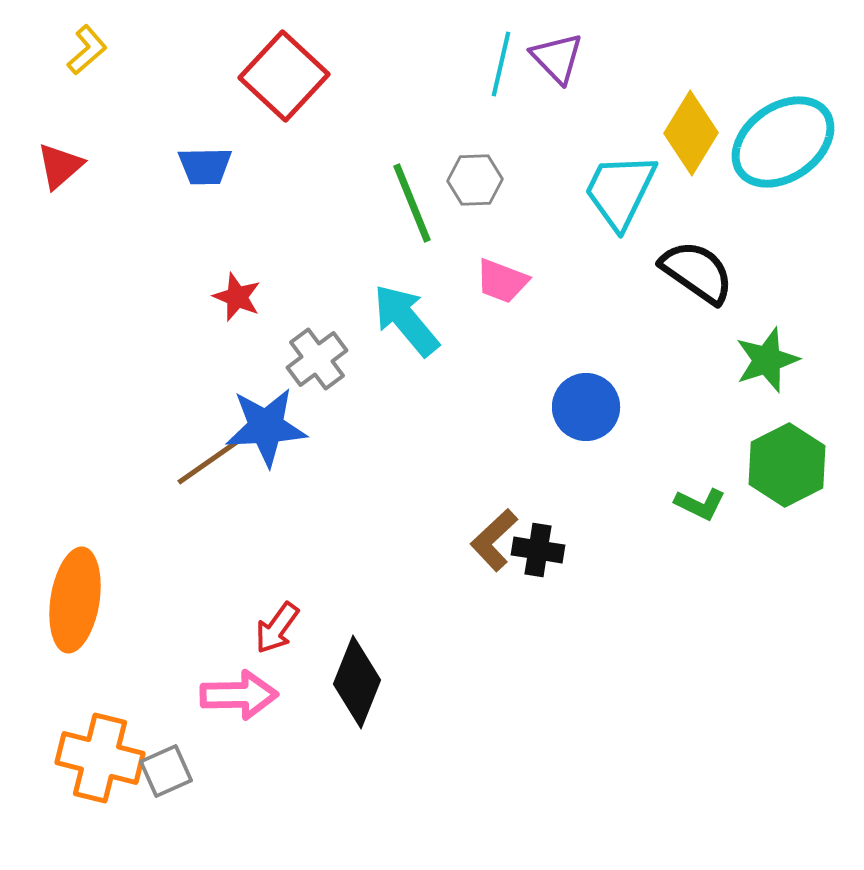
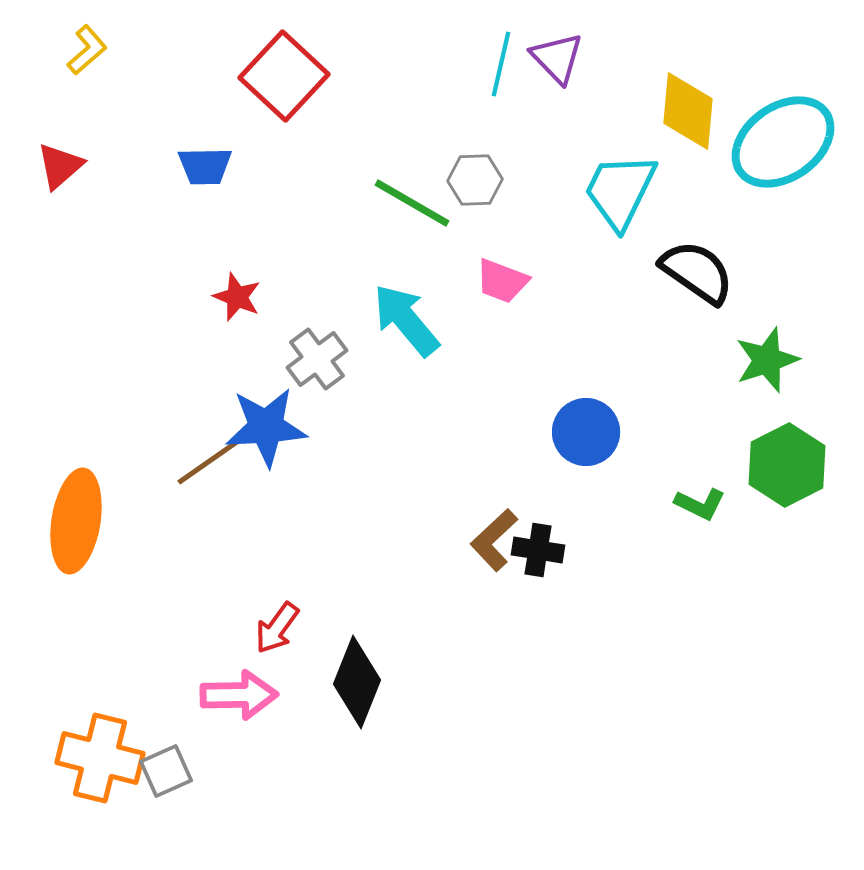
yellow diamond: moved 3 px left, 22 px up; rotated 26 degrees counterclockwise
green line: rotated 38 degrees counterclockwise
blue circle: moved 25 px down
orange ellipse: moved 1 px right, 79 px up
